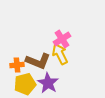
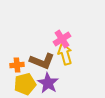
yellow arrow: moved 5 px right; rotated 10 degrees clockwise
brown L-shape: moved 4 px right
